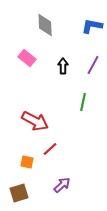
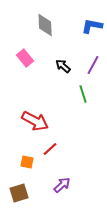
pink rectangle: moved 2 px left; rotated 12 degrees clockwise
black arrow: rotated 49 degrees counterclockwise
green line: moved 8 px up; rotated 30 degrees counterclockwise
